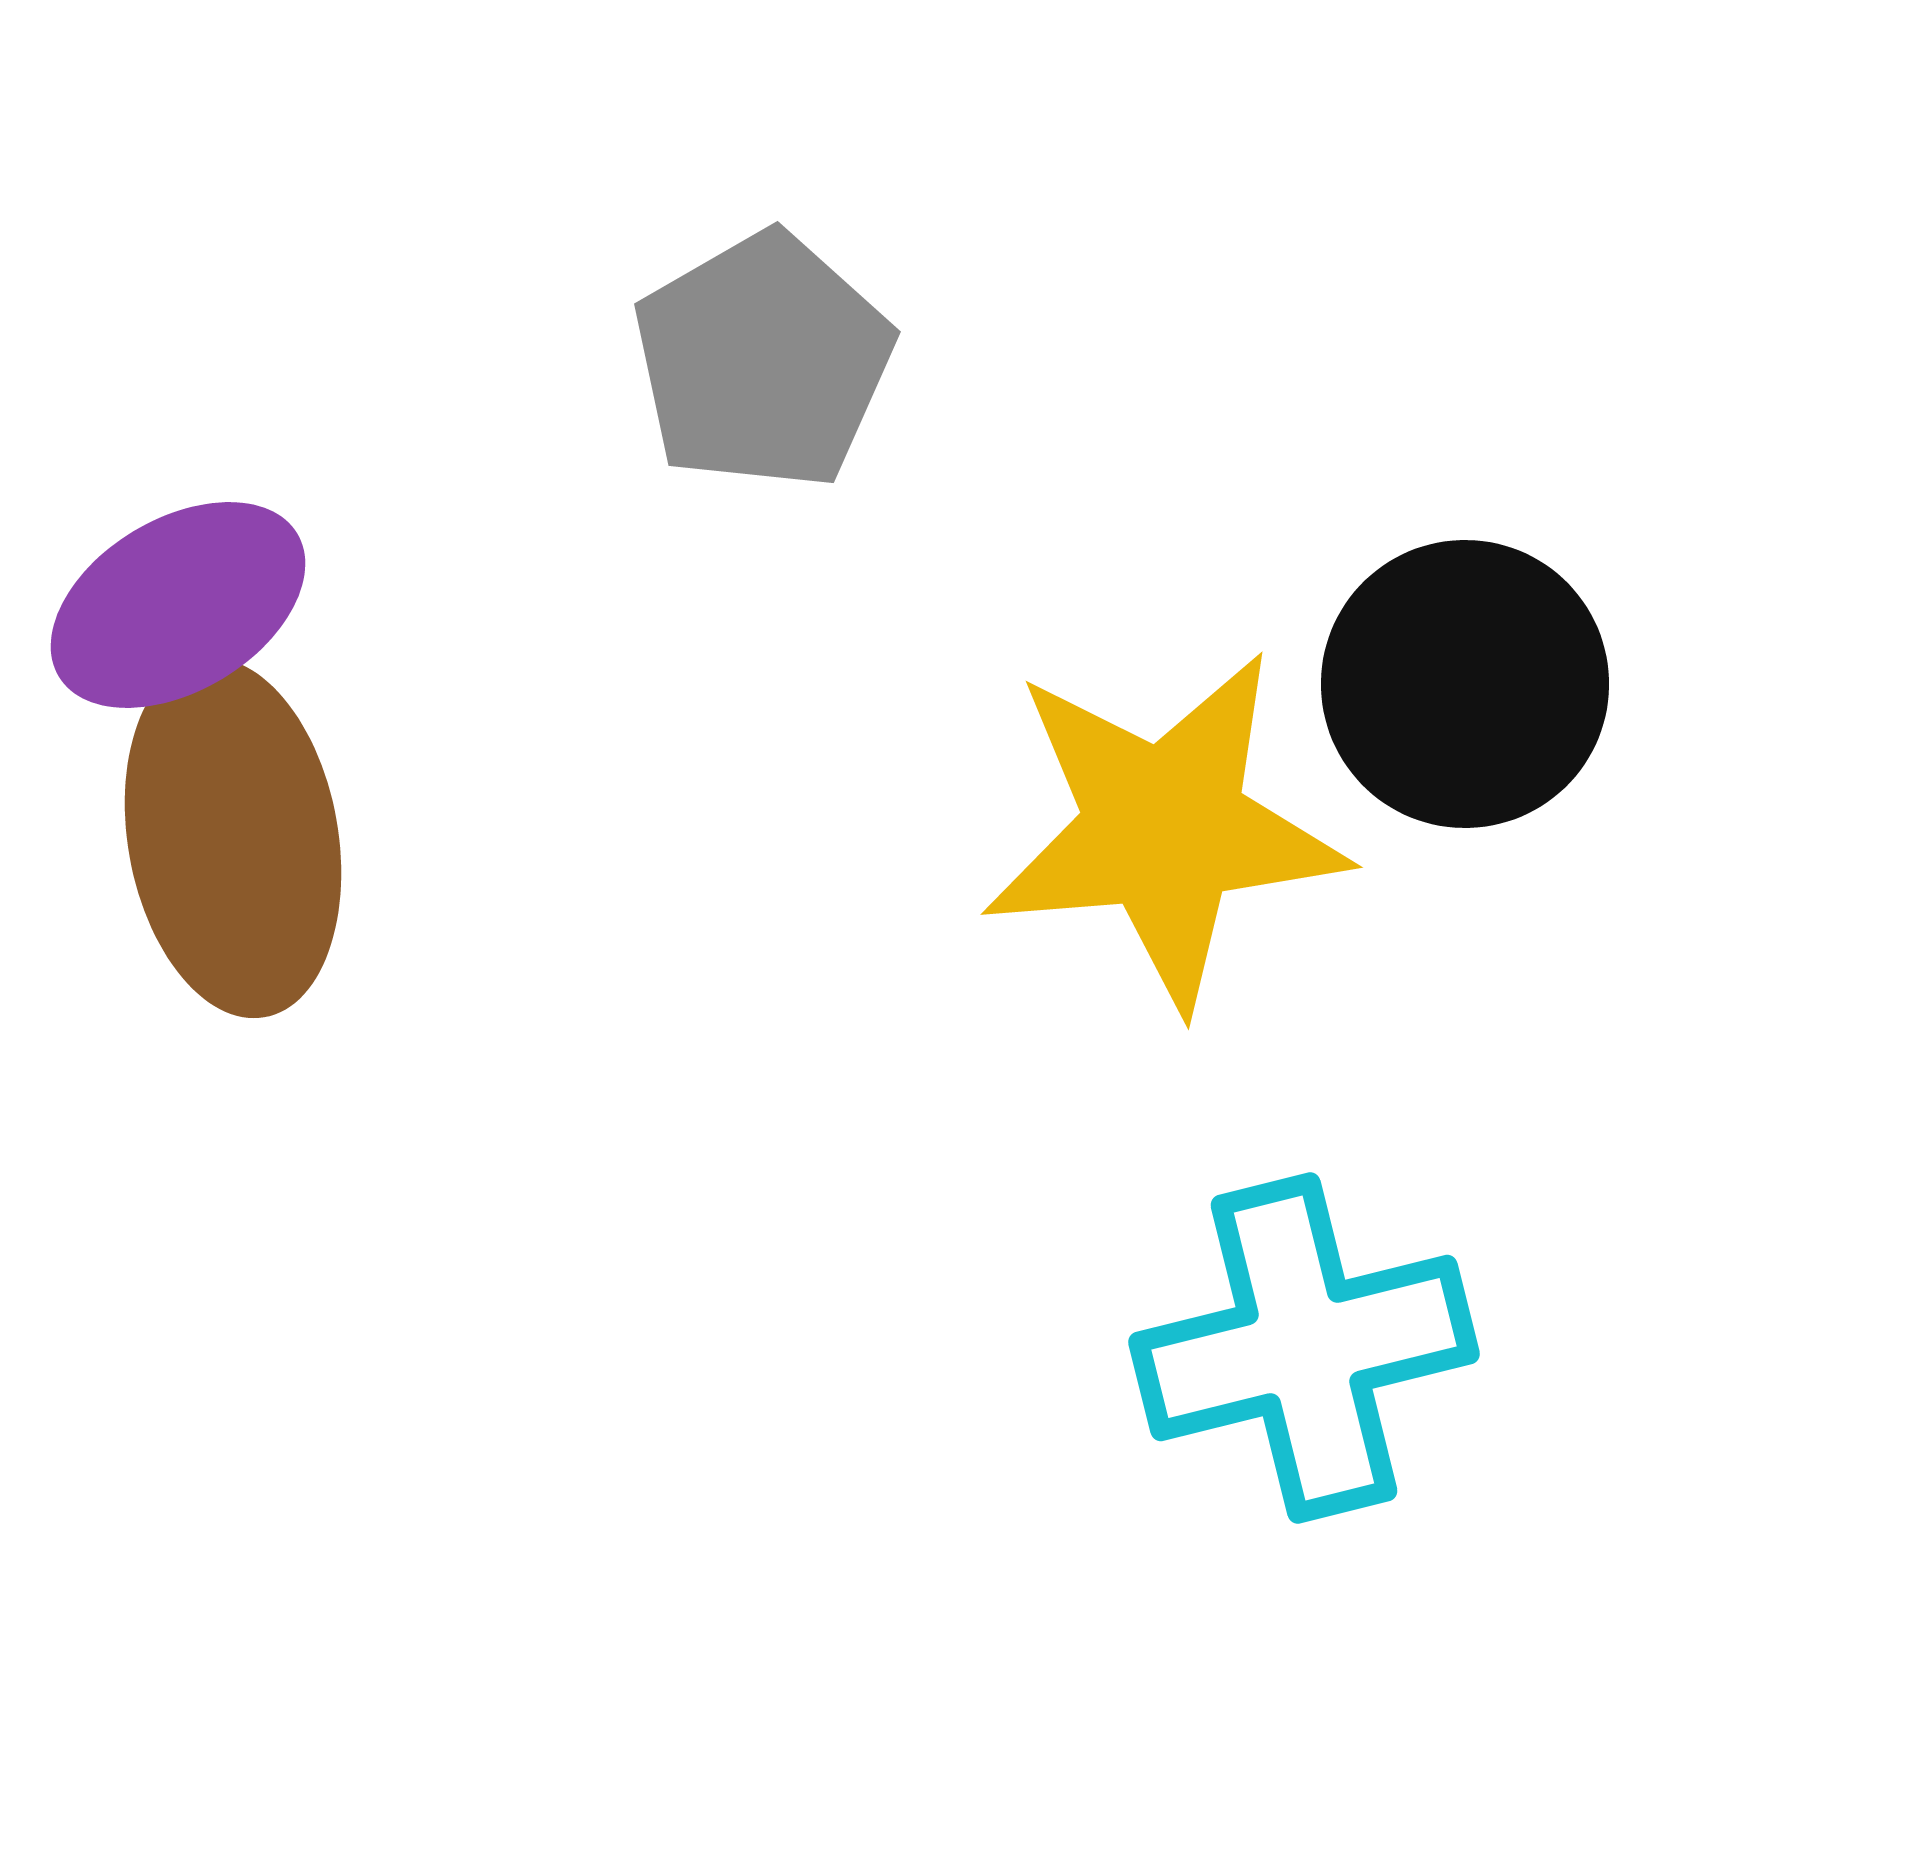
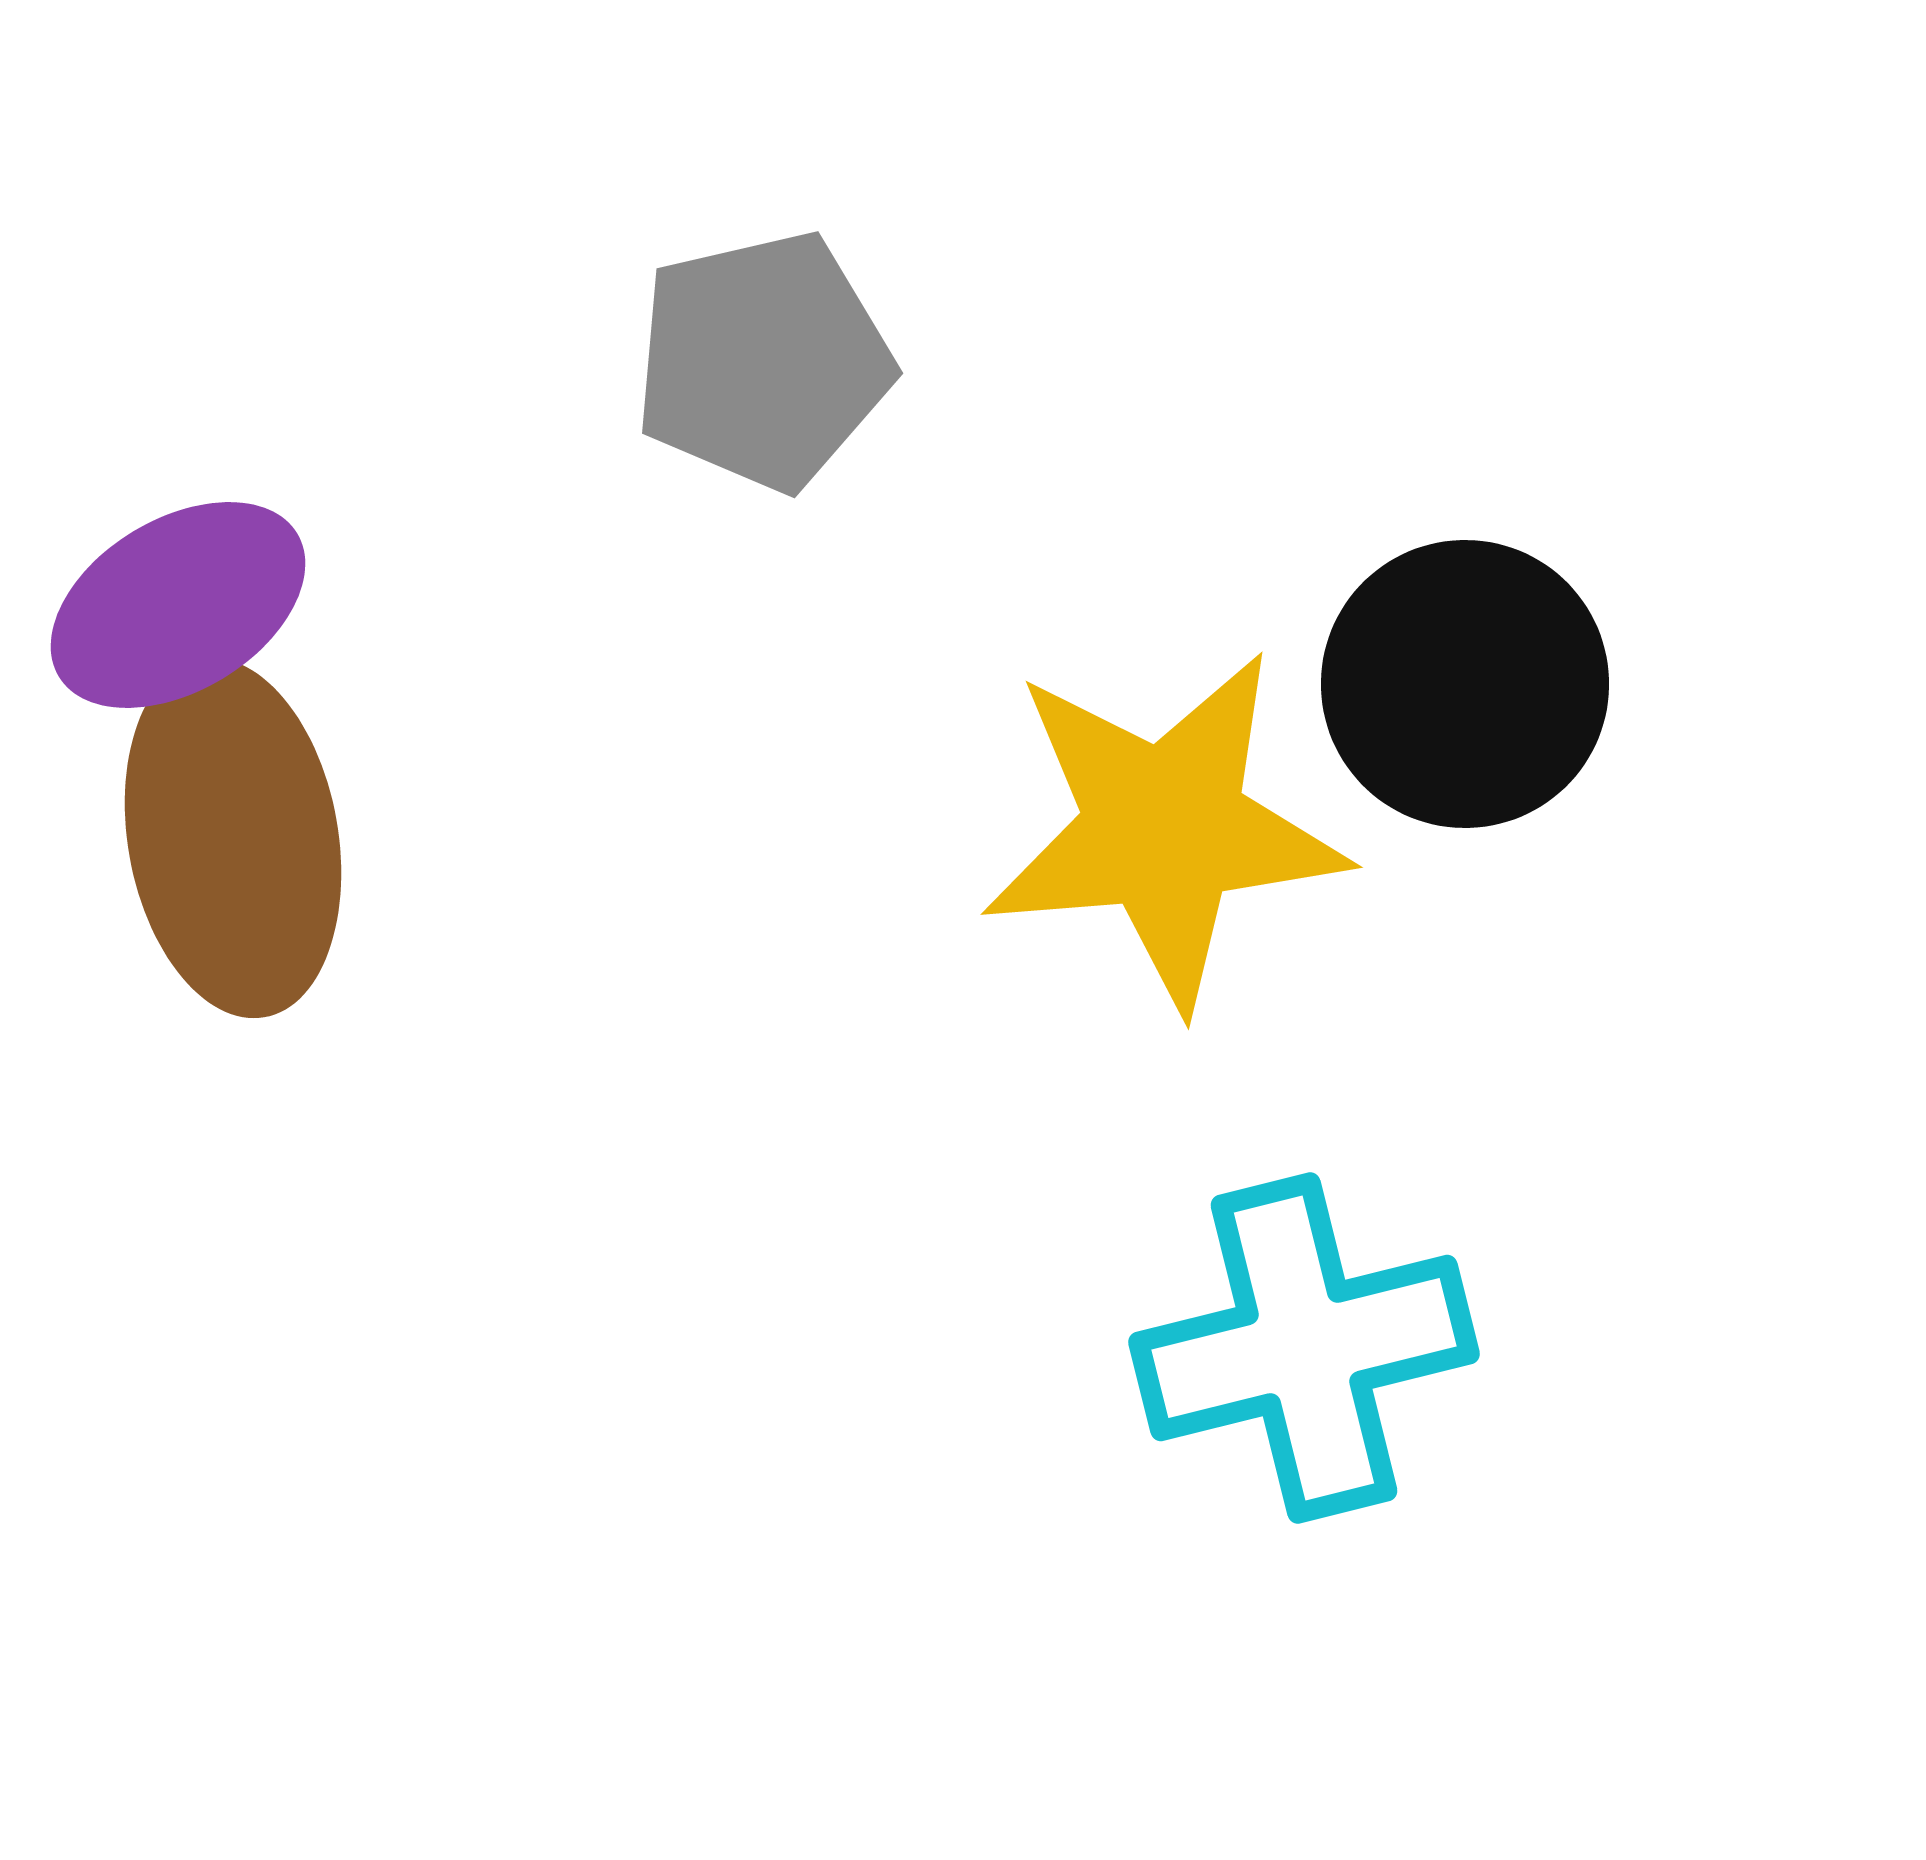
gray pentagon: rotated 17 degrees clockwise
